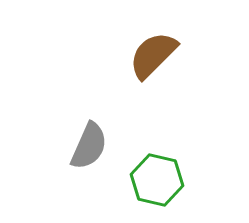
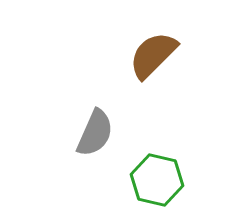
gray semicircle: moved 6 px right, 13 px up
